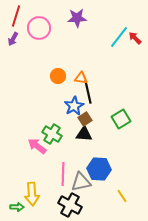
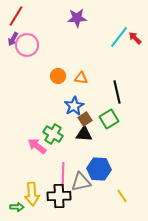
red line: rotated 15 degrees clockwise
pink circle: moved 12 px left, 17 px down
black line: moved 29 px right
green square: moved 12 px left
green cross: moved 1 px right
black cross: moved 11 px left, 9 px up; rotated 30 degrees counterclockwise
